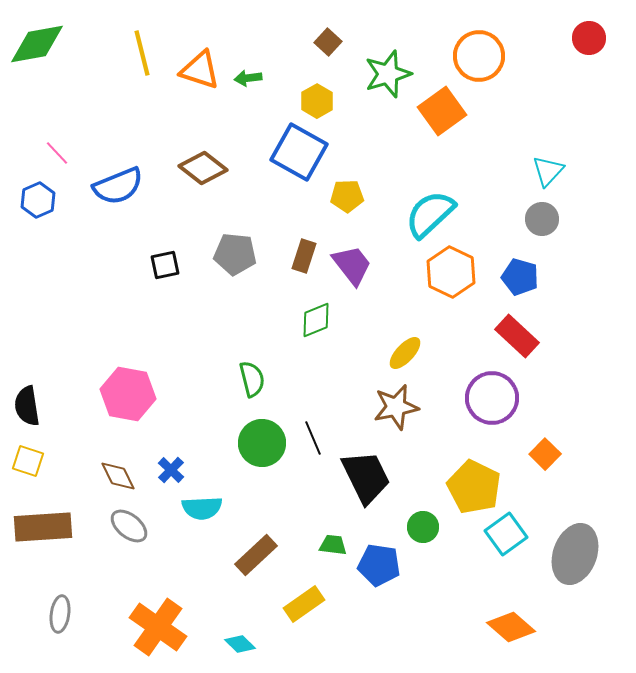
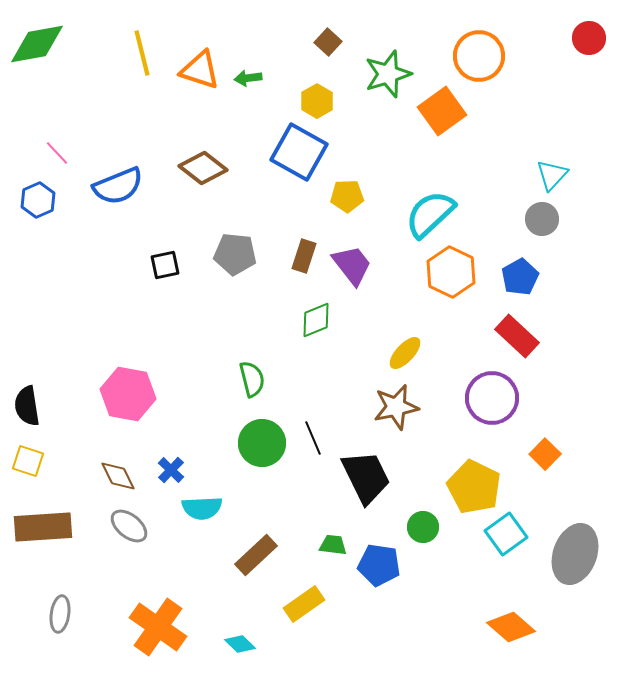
cyan triangle at (548, 171): moved 4 px right, 4 px down
blue pentagon at (520, 277): rotated 27 degrees clockwise
